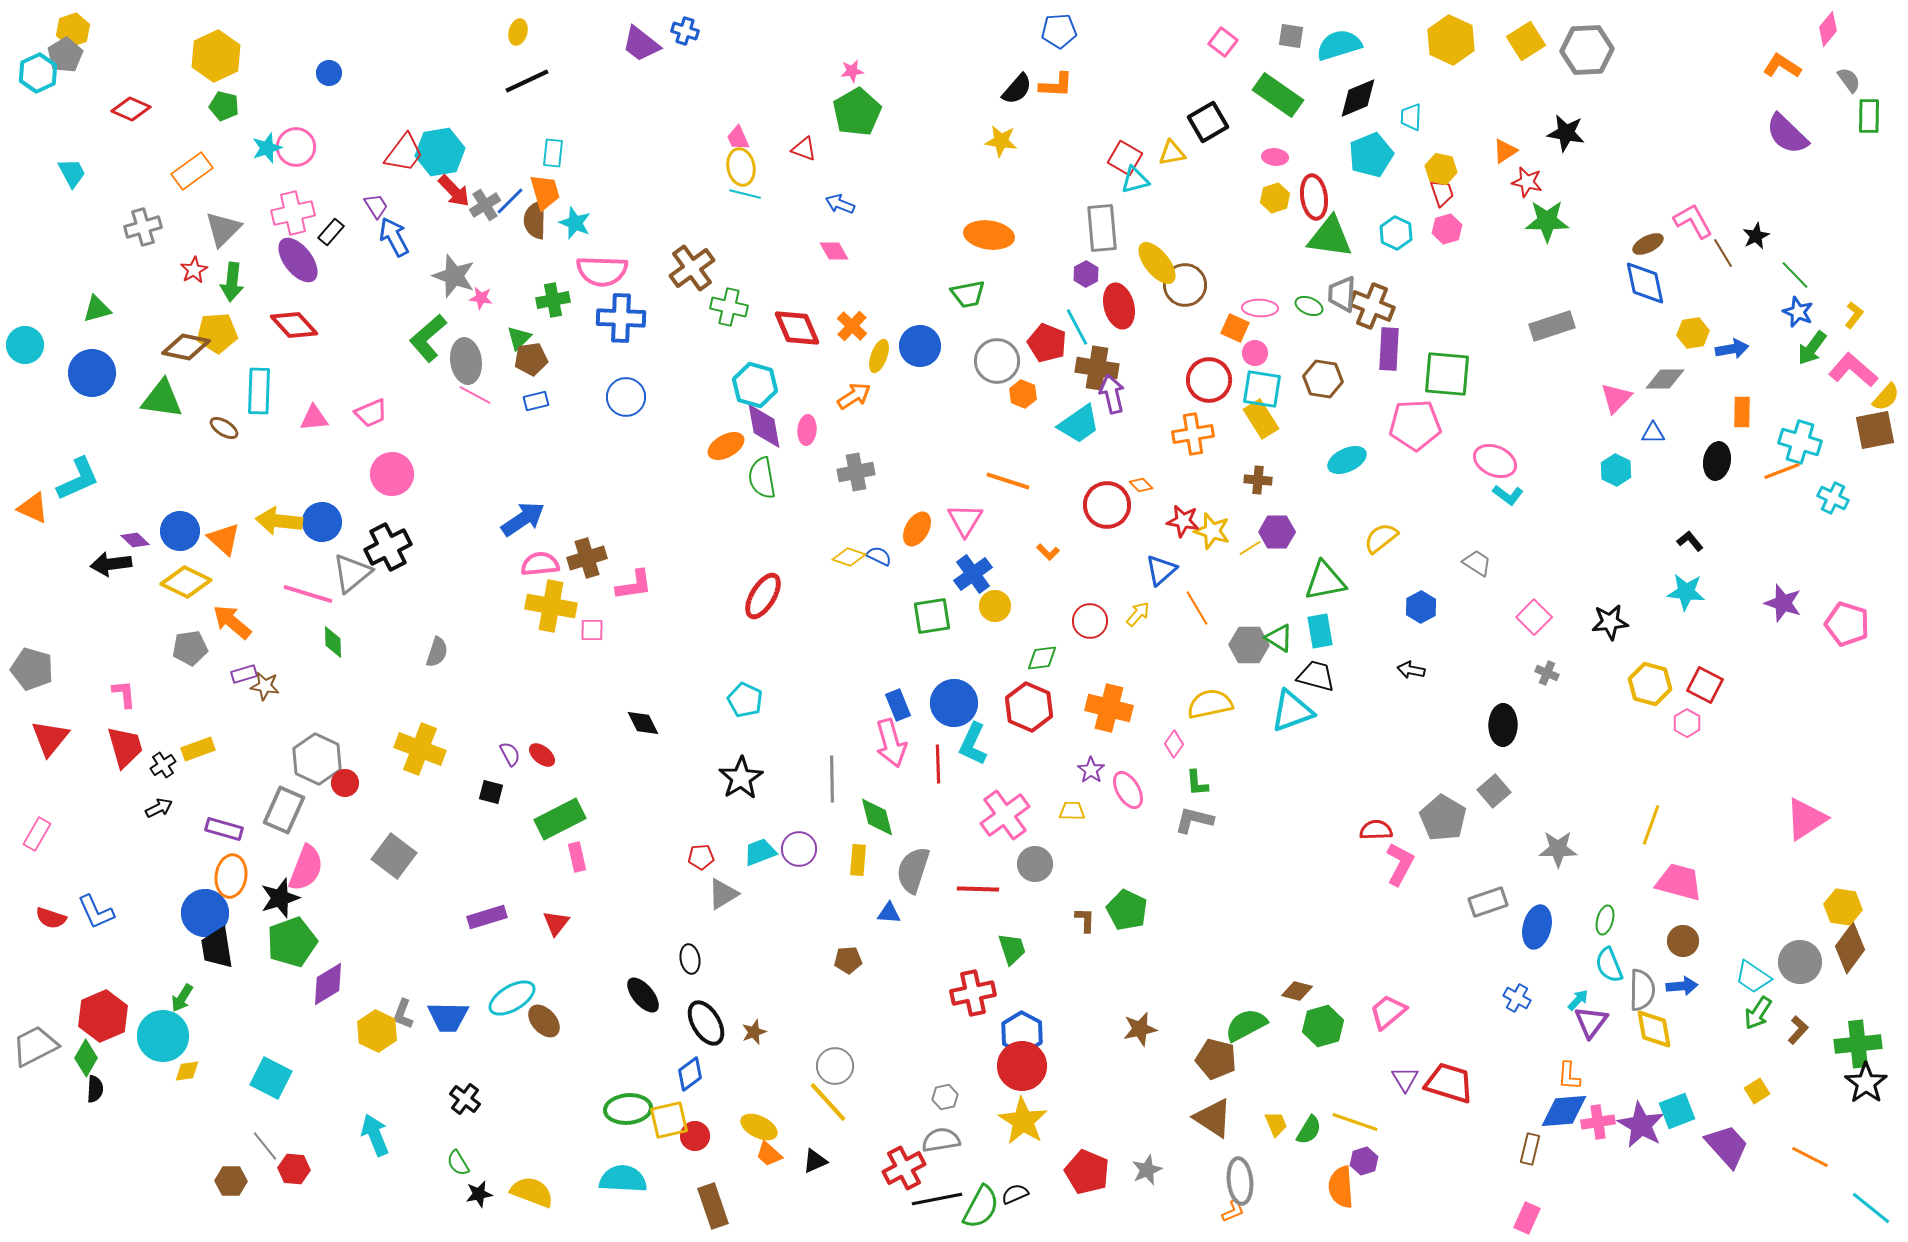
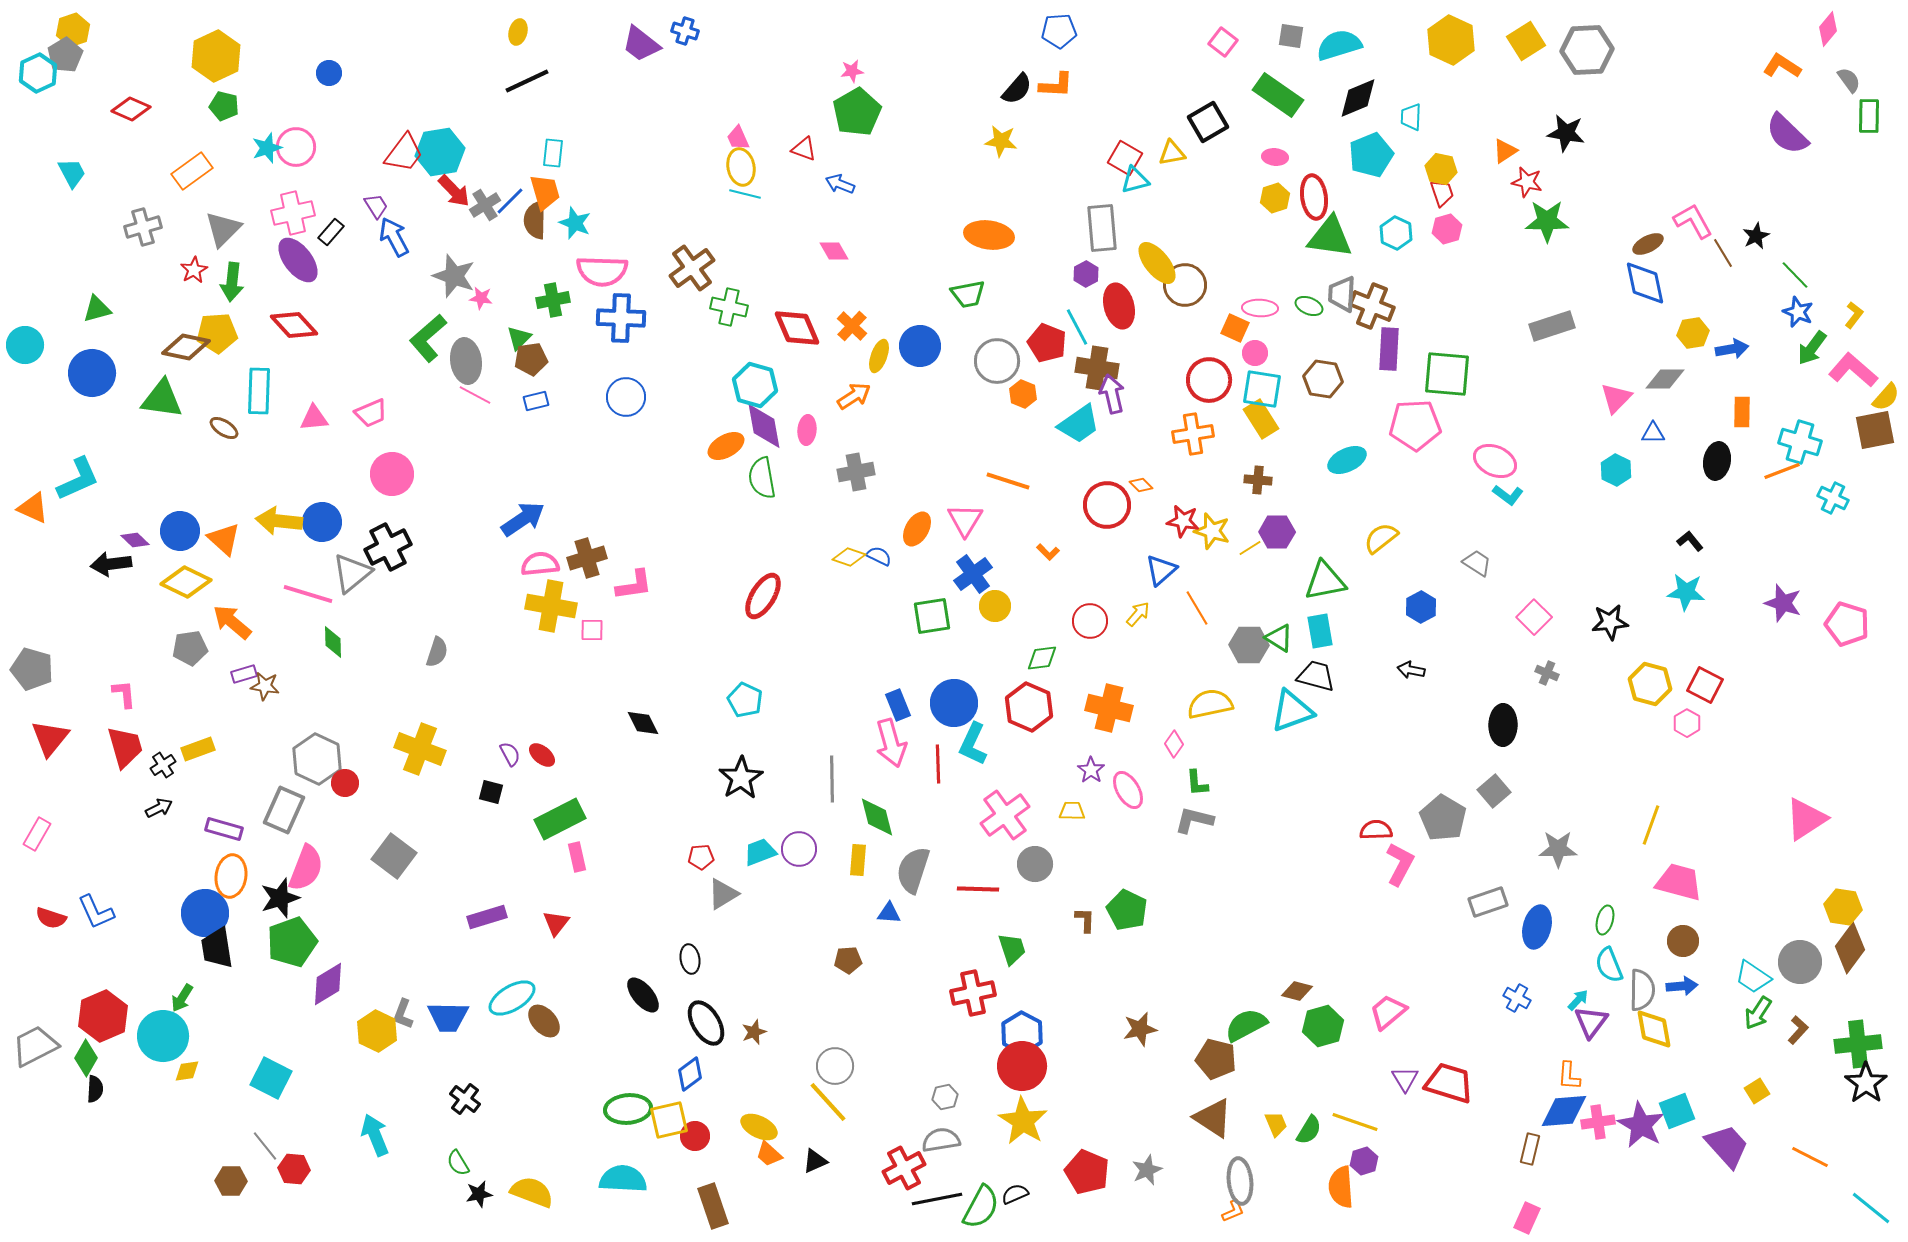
blue arrow at (840, 204): moved 20 px up
